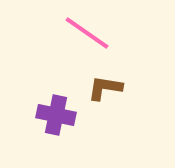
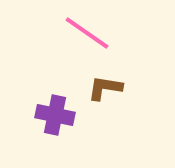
purple cross: moved 1 px left
